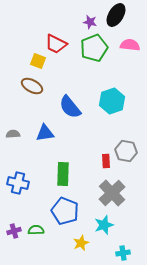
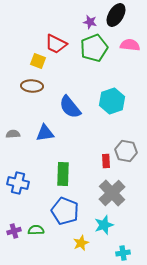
brown ellipse: rotated 25 degrees counterclockwise
